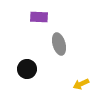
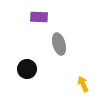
yellow arrow: moved 2 px right; rotated 91 degrees clockwise
